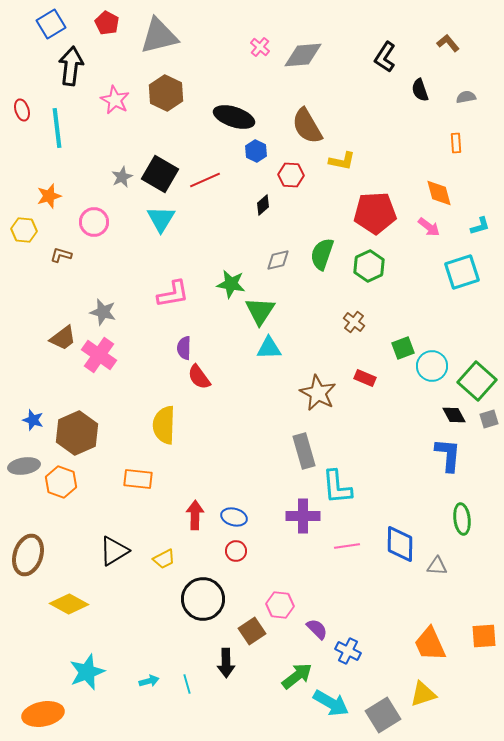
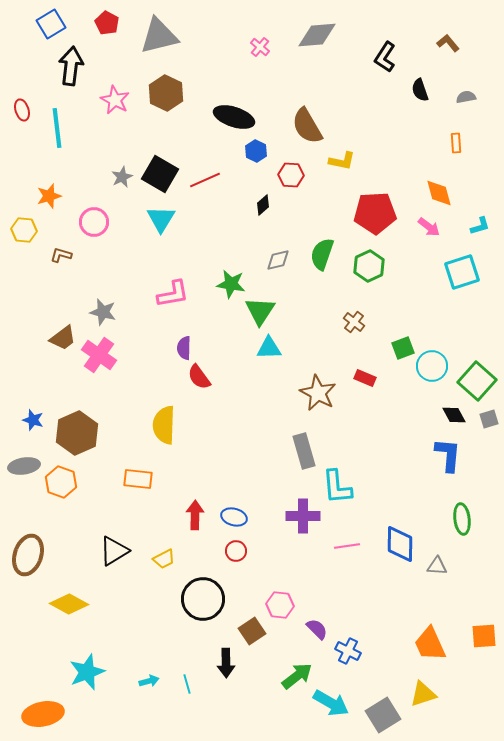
gray diamond at (303, 55): moved 14 px right, 20 px up
